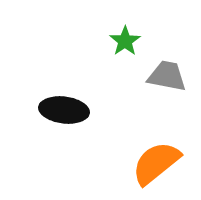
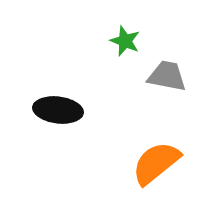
green star: rotated 16 degrees counterclockwise
black ellipse: moved 6 px left
